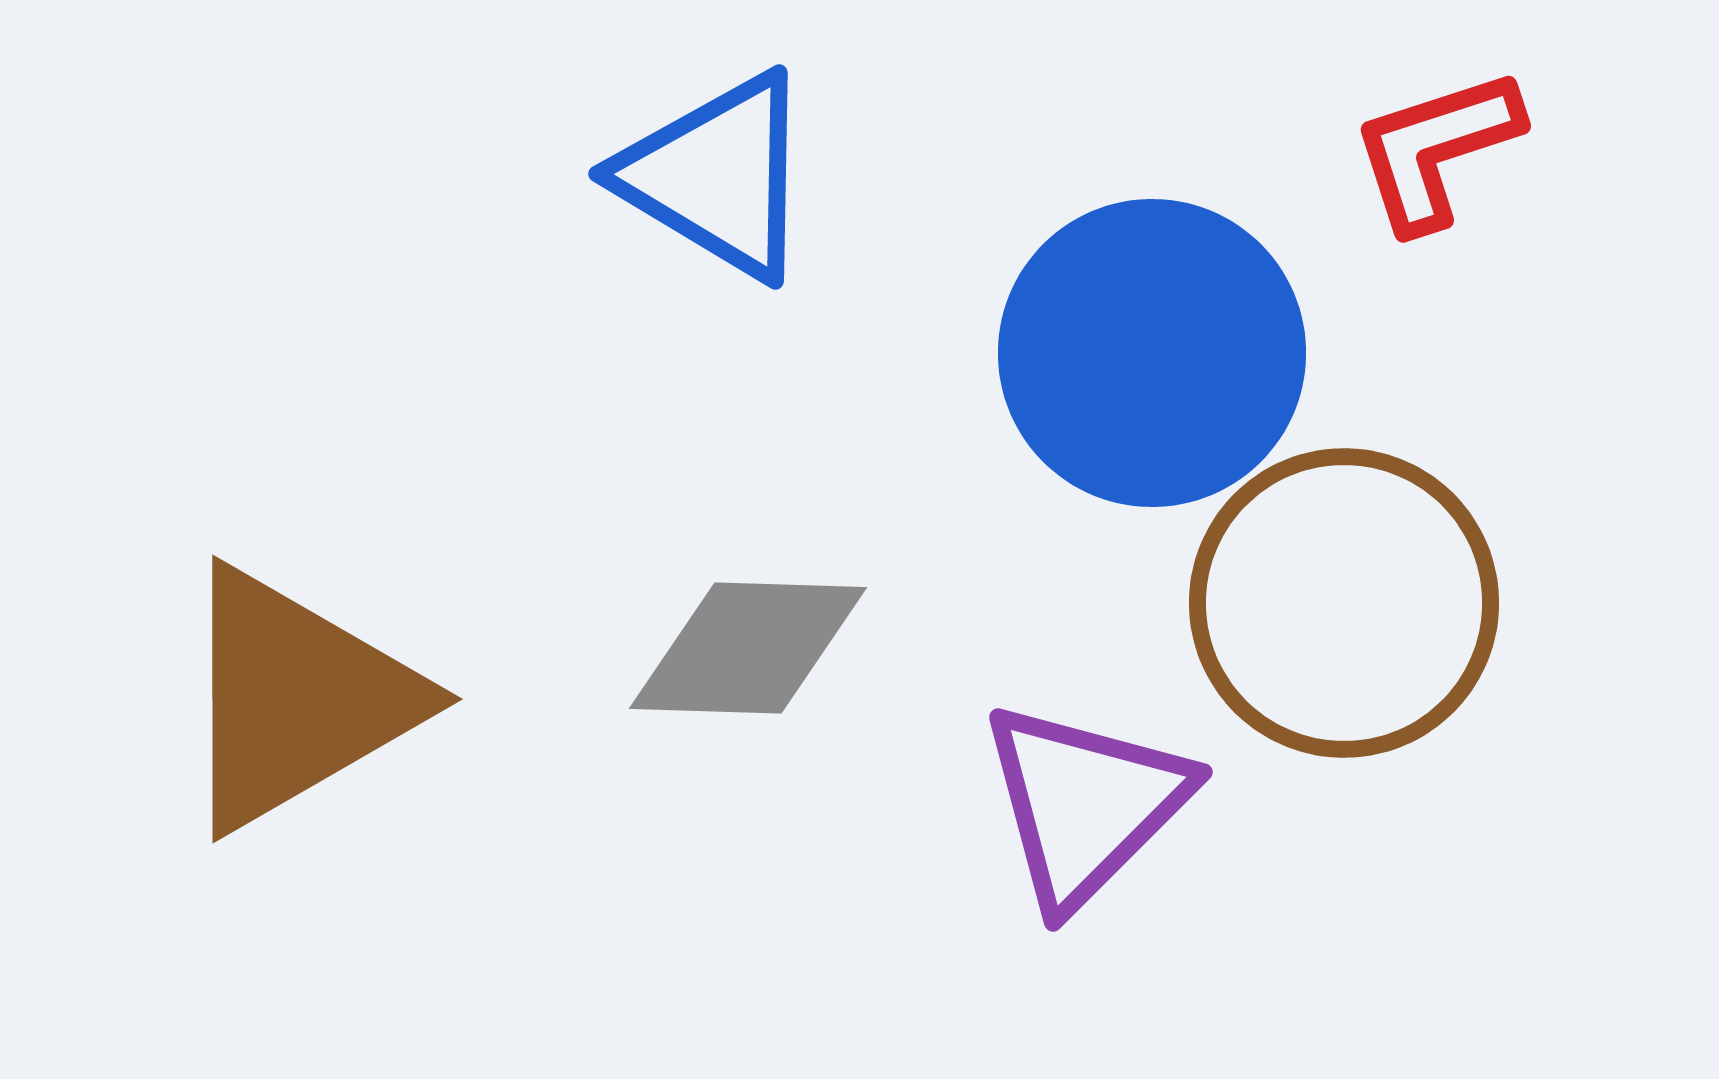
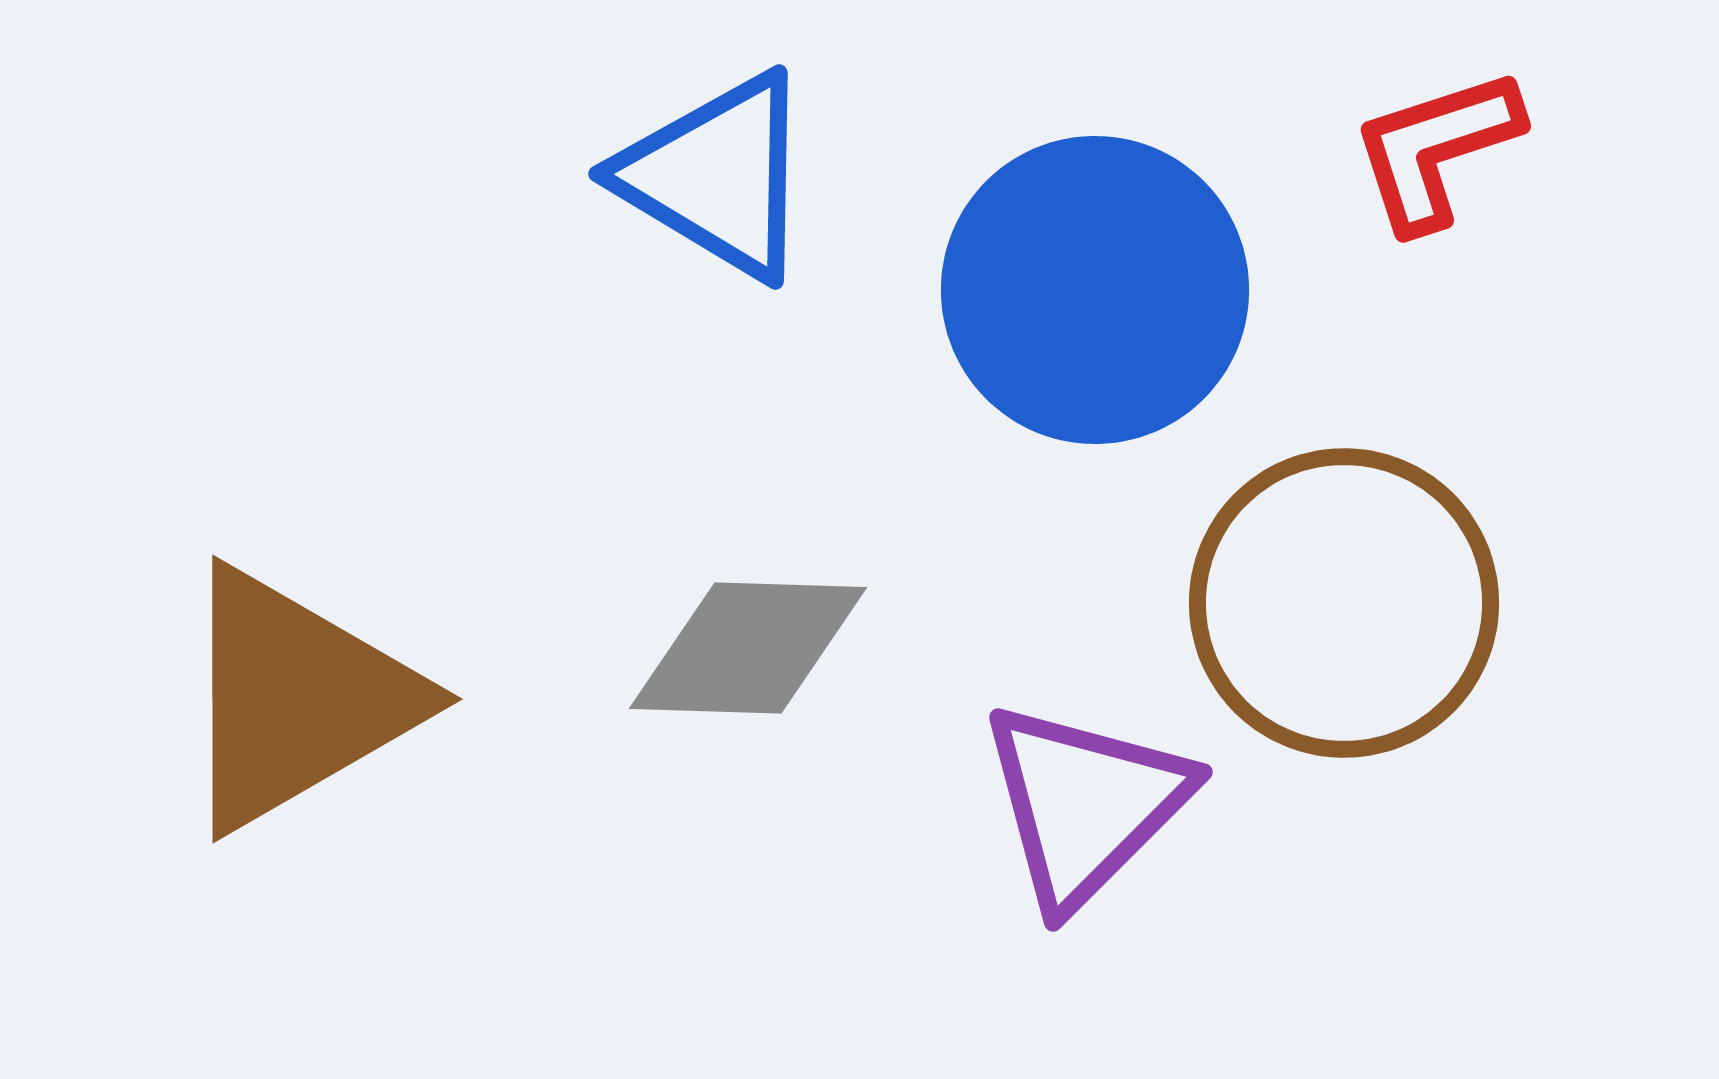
blue circle: moved 57 px left, 63 px up
